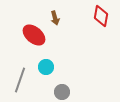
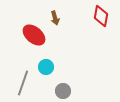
gray line: moved 3 px right, 3 px down
gray circle: moved 1 px right, 1 px up
